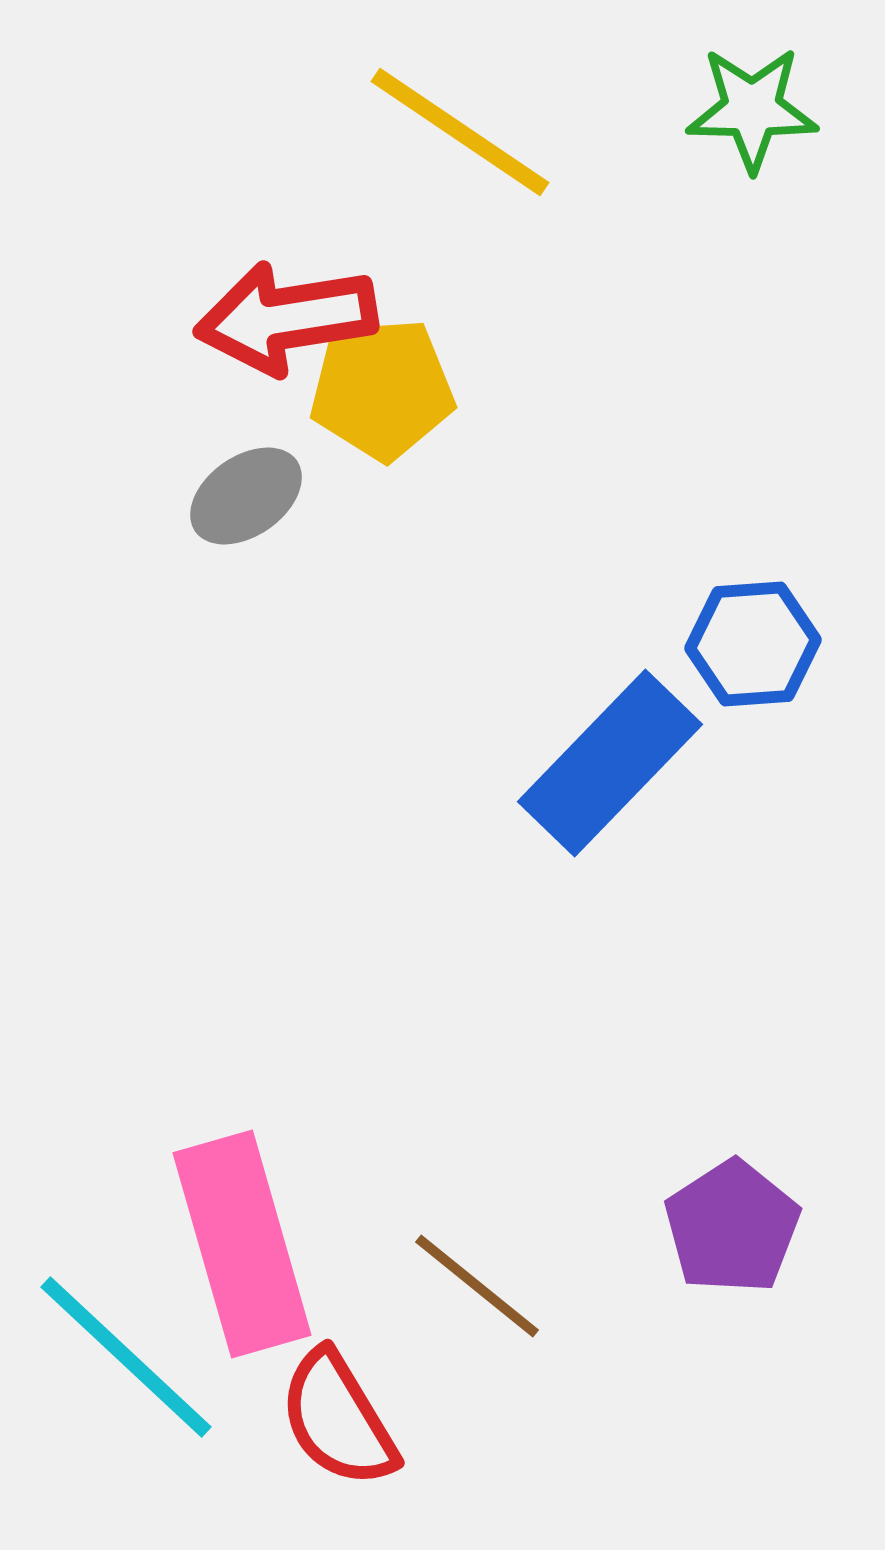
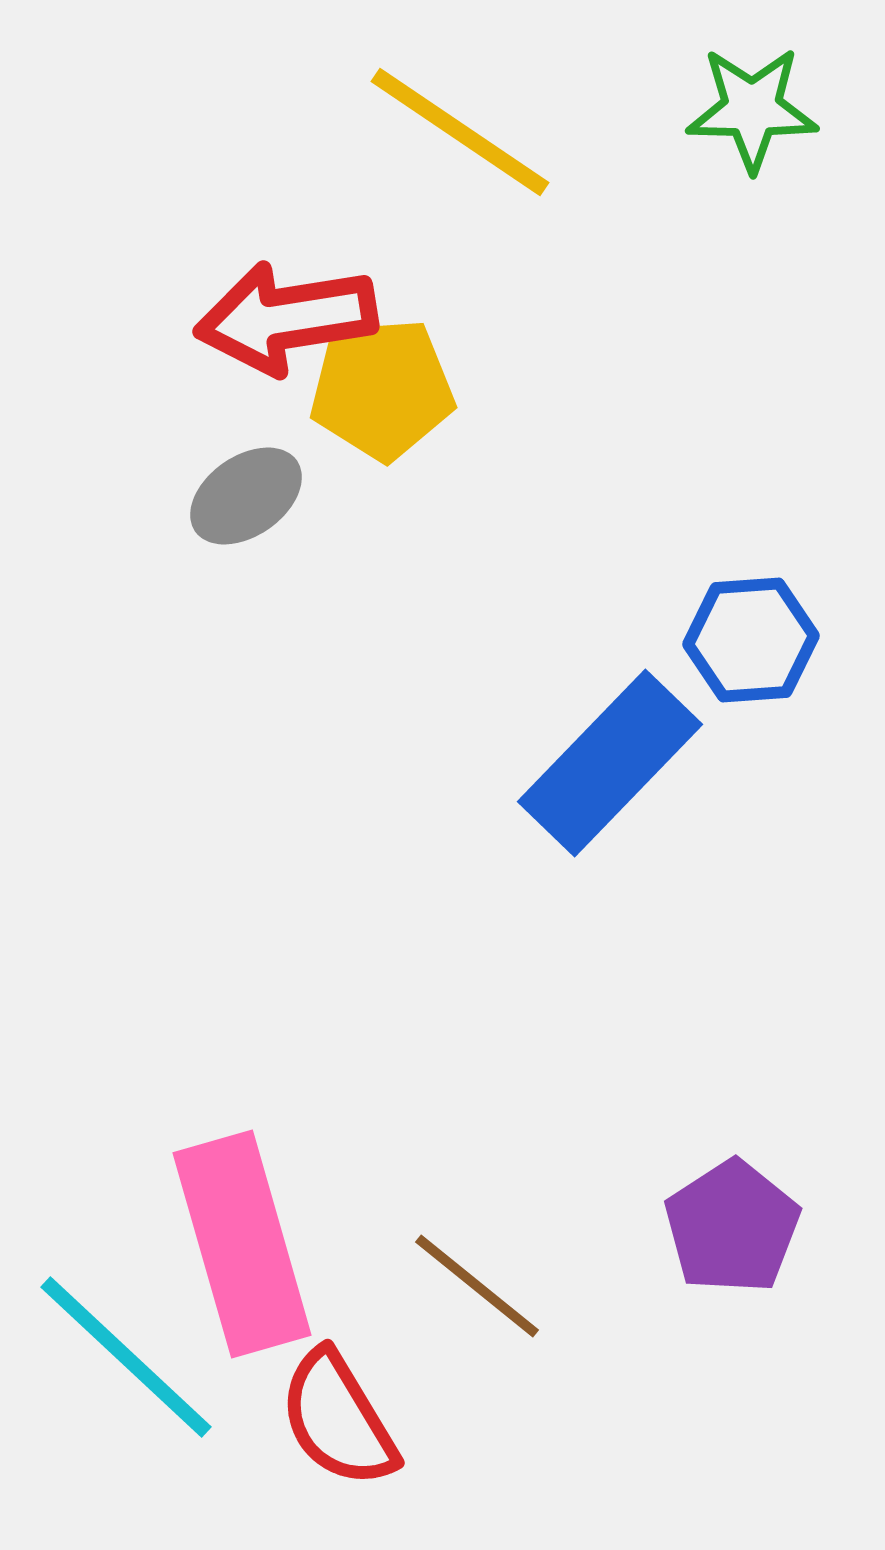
blue hexagon: moved 2 px left, 4 px up
